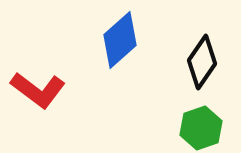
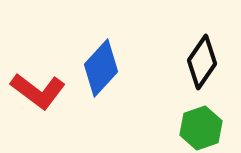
blue diamond: moved 19 px left, 28 px down; rotated 6 degrees counterclockwise
red L-shape: moved 1 px down
